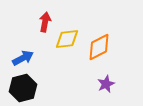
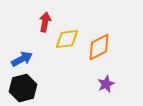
blue arrow: moved 1 px left, 1 px down
